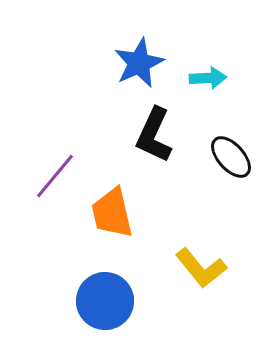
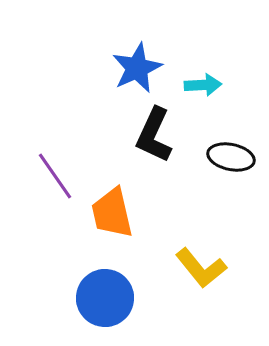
blue star: moved 2 px left, 5 px down
cyan arrow: moved 5 px left, 7 px down
black ellipse: rotated 36 degrees counterclockwise
purple line: rotated 75 degrees counterclockwise
blue circle: moved 3 px up
